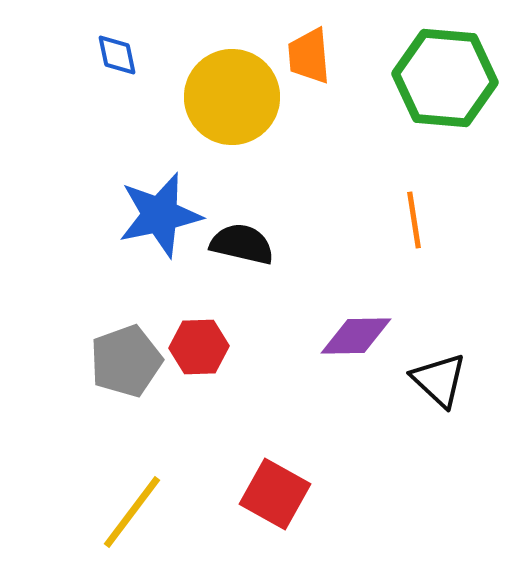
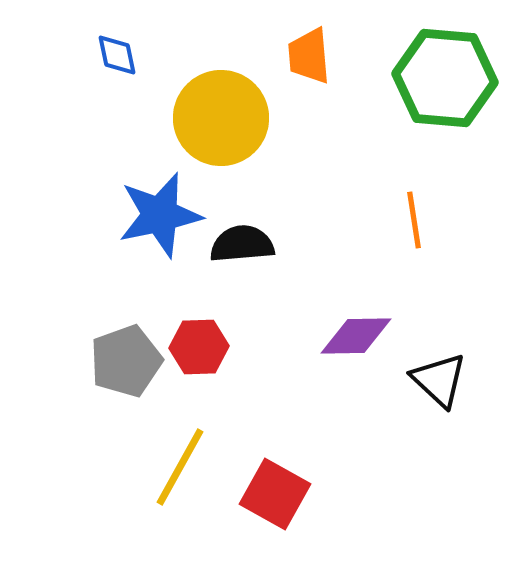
yellow circle: moved 11 px left, 21 px down
black semicircle: rotated 18 degrees counterclockwise
yellow line: moved 48 px right, 45 px up; rotated 8 degrees counterclockwise
